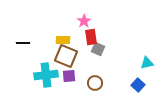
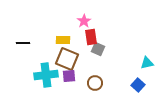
brown square: moved 1 px right, 3 px down
